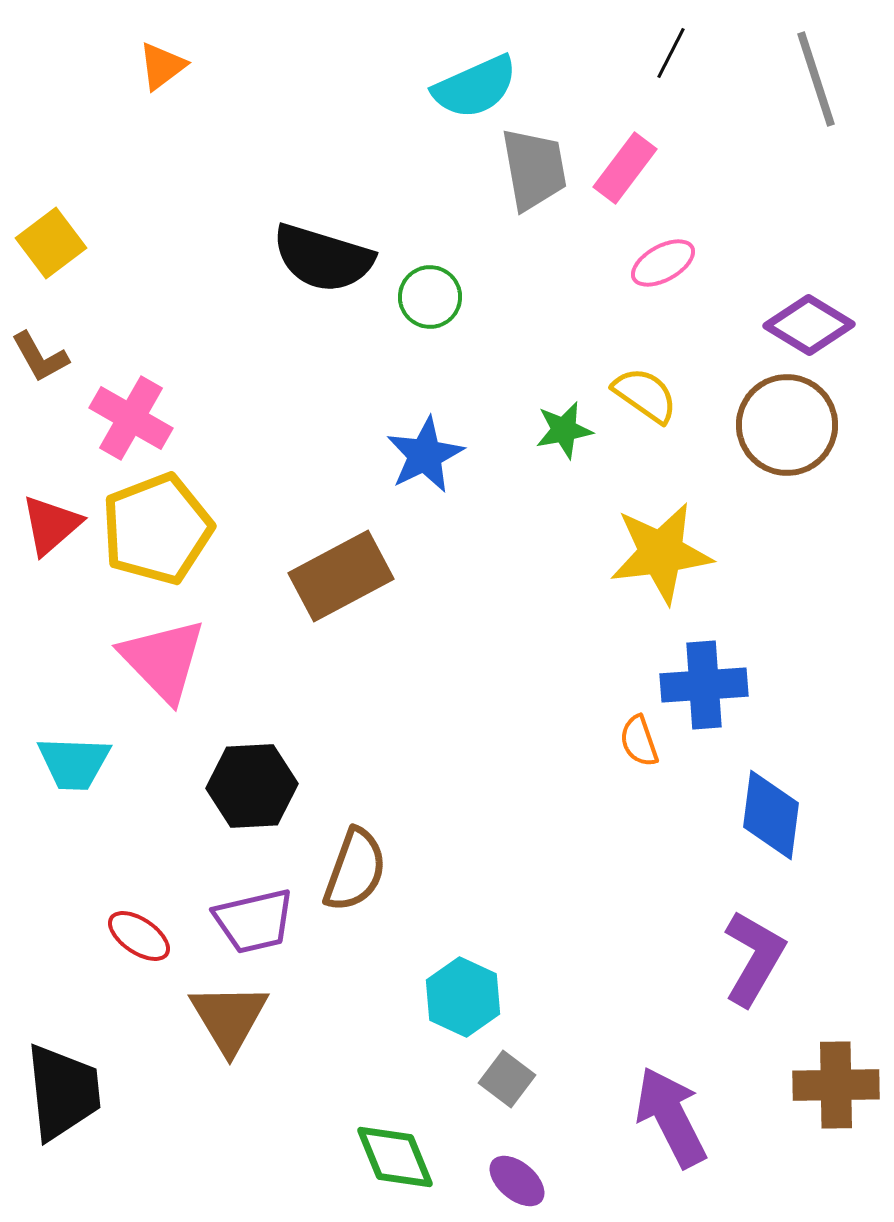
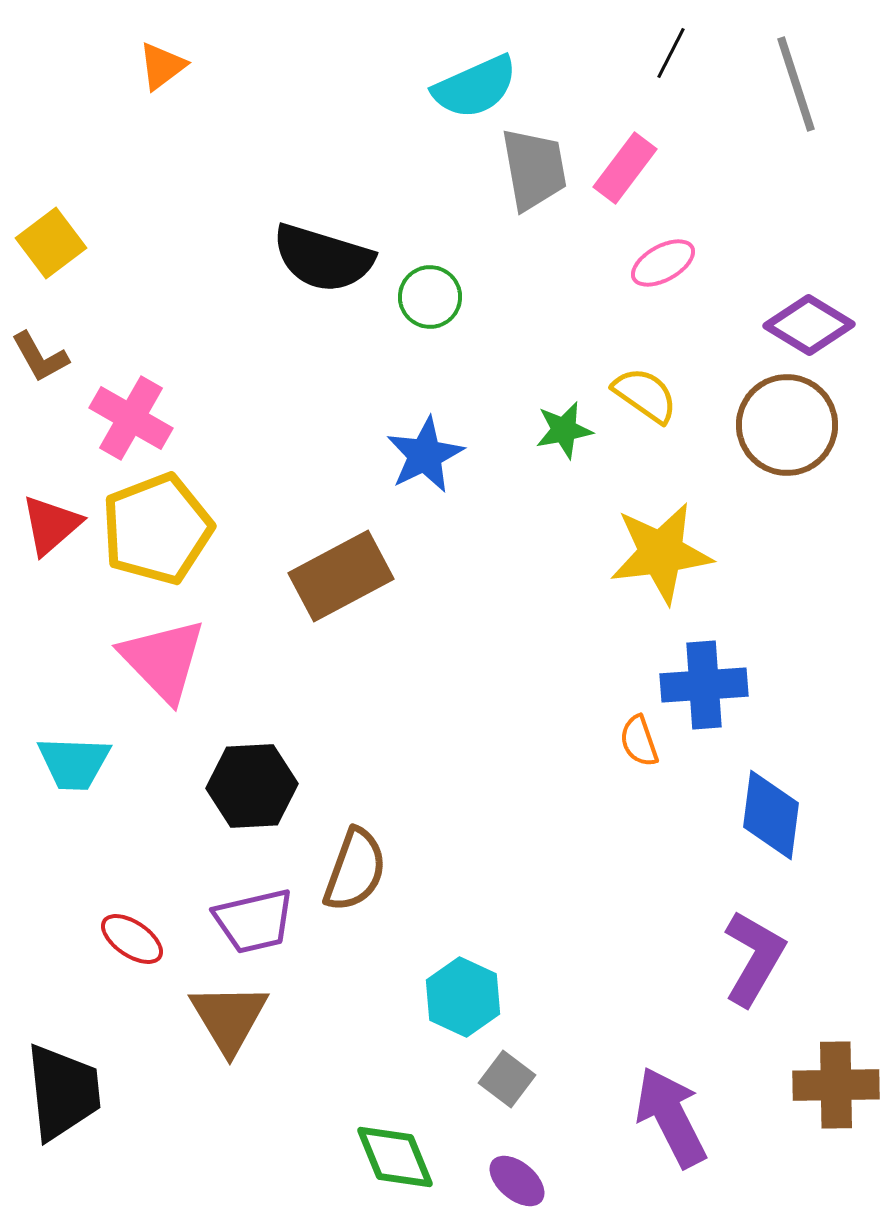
gray line: moved 20 px left, 5 px down
red ellipse: moved 7 px left, 3 px down
